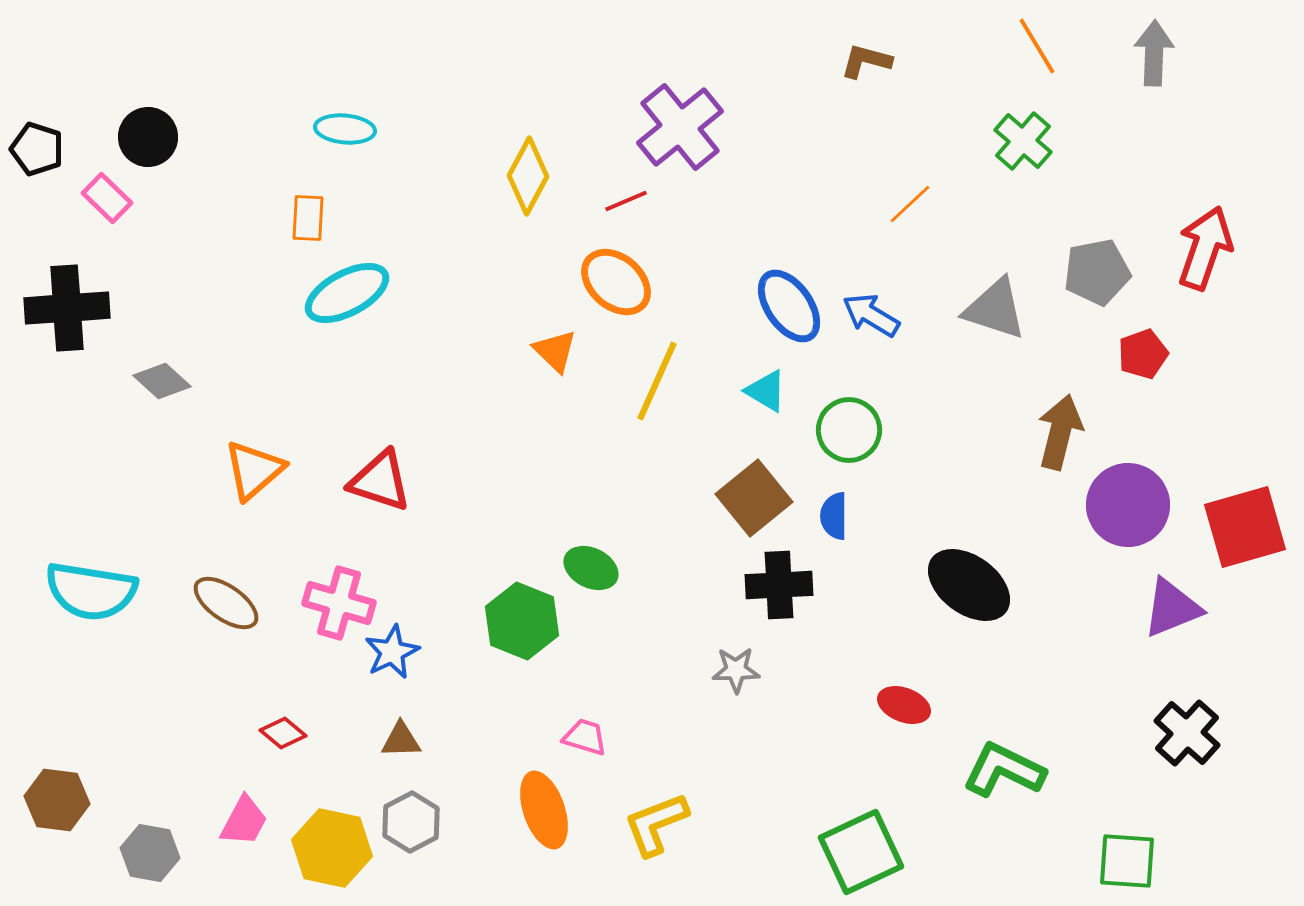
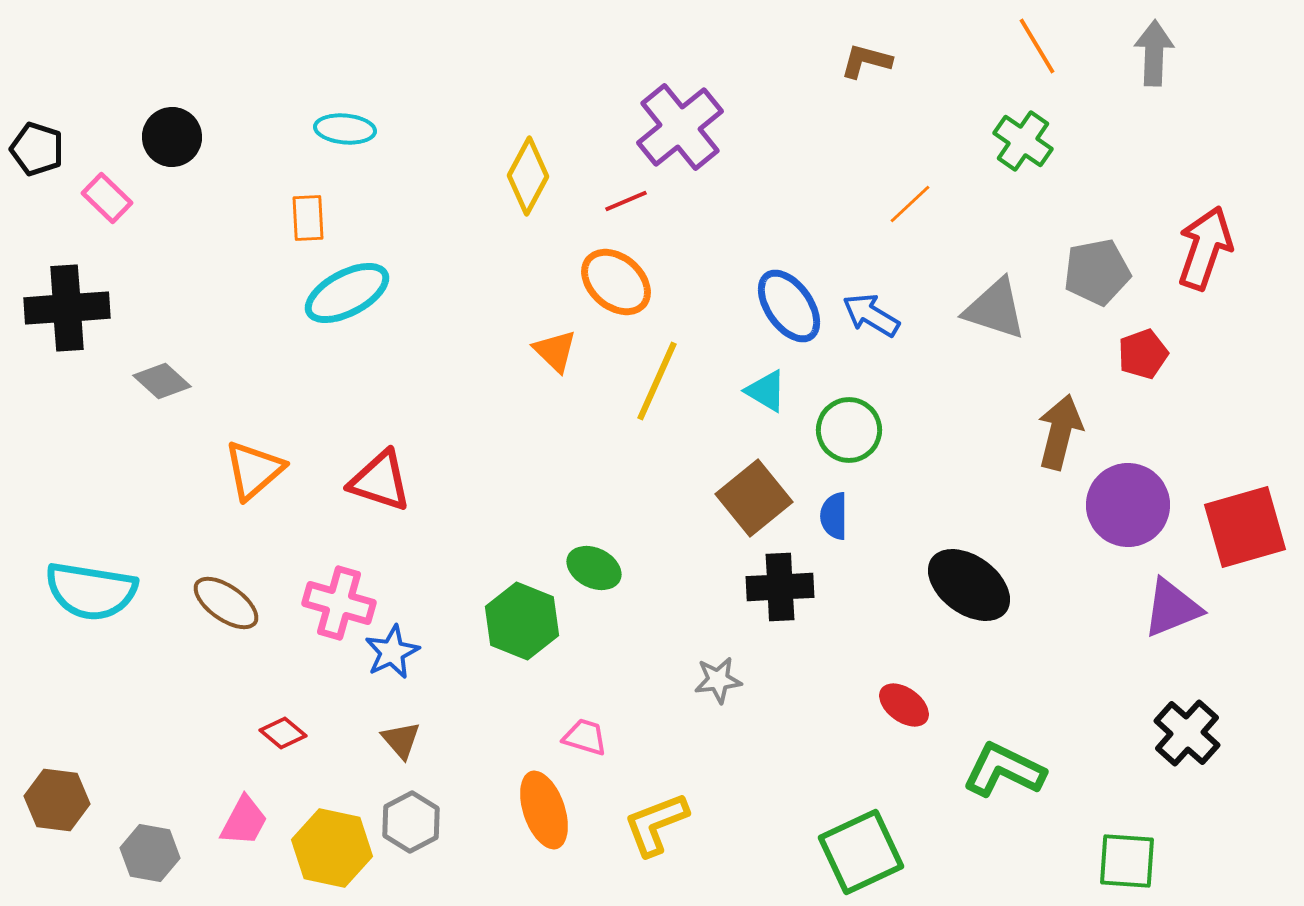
black circle at (148, 137): moved 24 px right
green cross at (1023, 141): rotated 6 degrees counterclockwise
orange rectangle at (308, 218): rotated 6 degrees counterclockwise
green ellipse at (591, 568): moved 3 px right
black cross at (779, 585): moved 1 px right, 2 px down
gray star at (736, 670): moved 18 px left, 10 px down; rotated 6 degrees counterclockwise
red ellipse at (904, 705): rotated 15 degrees clockwise
brown triangle at (401, 740): rotated 51 degrees clockwise
